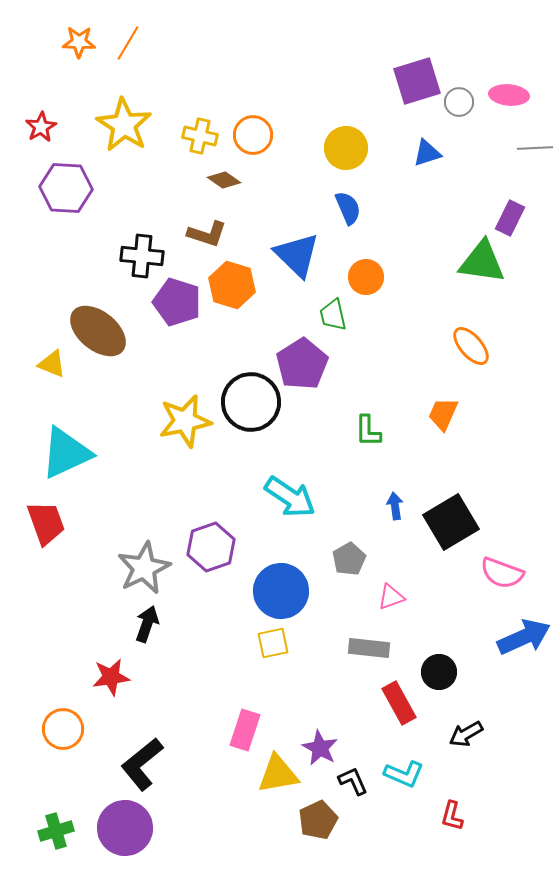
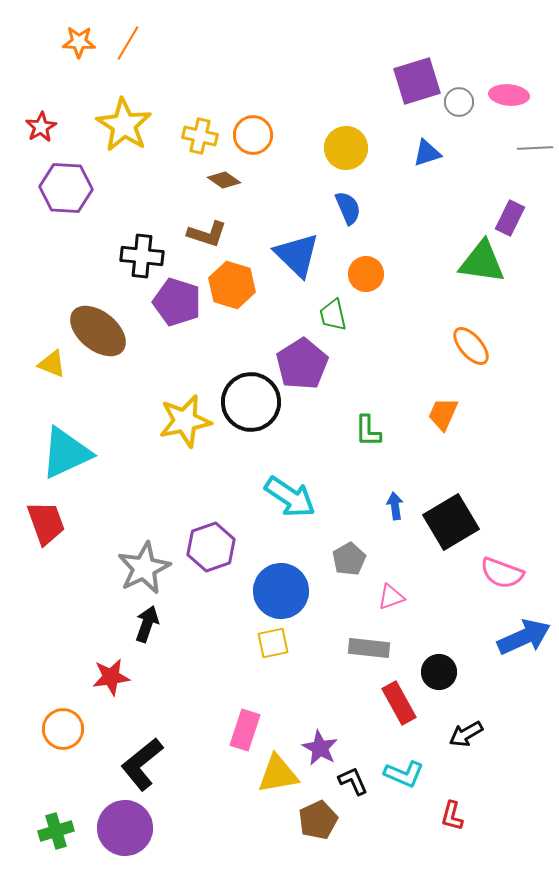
orange circle at (366, 277): moved 3 px up
